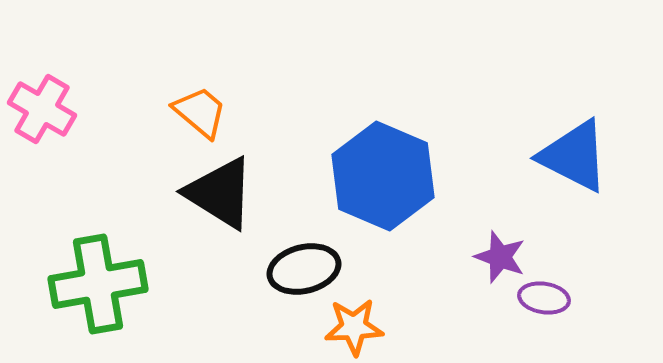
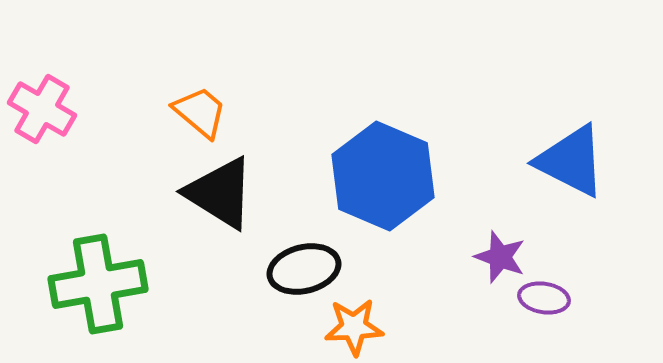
blue triangle: moved 3 px left, 5 px down
